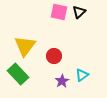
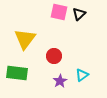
black triangle: moved 2 px down
yellow triangle: moved 7 px up
green rectangle: moved 1 px left, 1 px up; rotated 40 degrees counterclockwise
purple star: moved 2 px left
